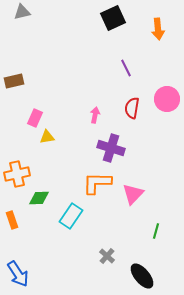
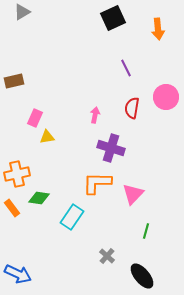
gray triangle: rotated 18 degrees counterclockwise
pink circle: moved 1 px left, 2 px up
green diamond: rotated 10 degrees clockwise
cyan rectangle: moved 1 px right, 1 px down
orange rectangle: moved 12 px up; rotated 18 degrees counterclockwise
green line: moved 10 px left
blue arrow: rotated 32 degrees counterclockwise
